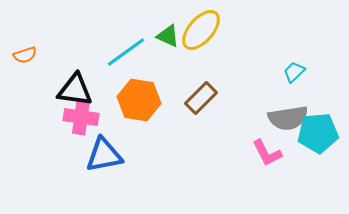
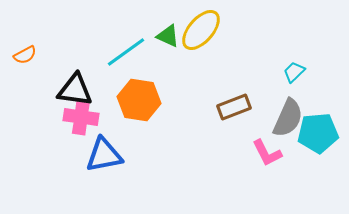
orange semicircle: rotated 10 degrees counterclockwise
brown rectangle: moved 33 px right, 9 px down; rotated 24 degrees clockwise
gray semicircle: rotated 57 degrees counterclockwise
